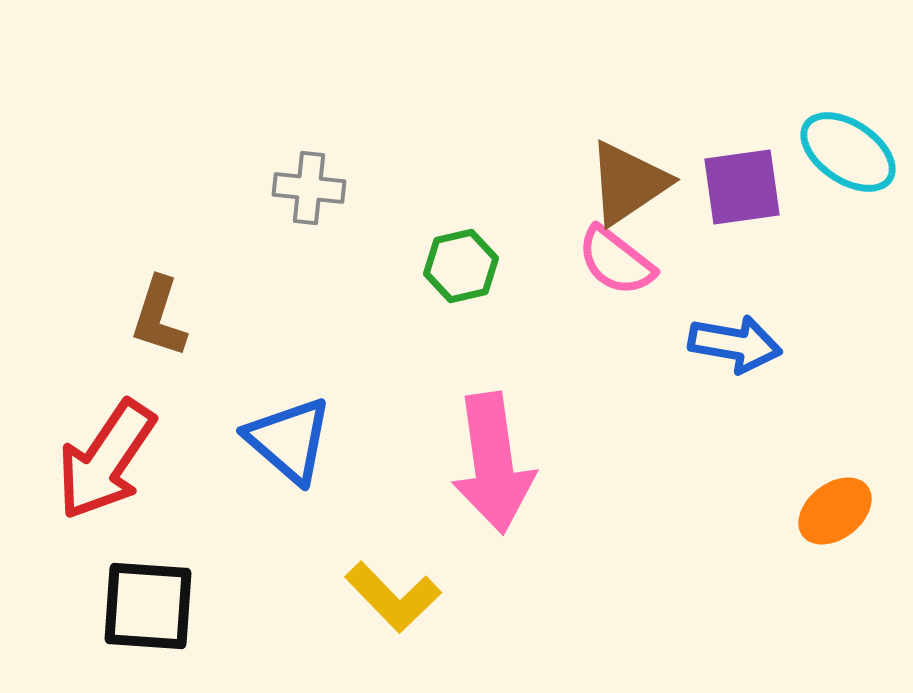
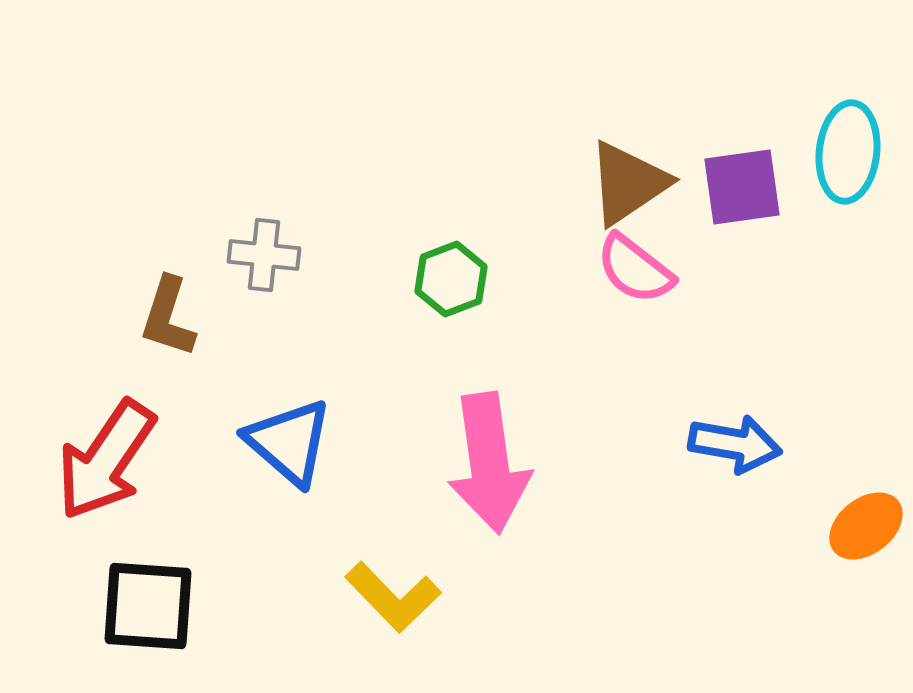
cyan ellipse: rotated 62 degrees clockwise
gray cross: moved 45 px left, 67 px down
pink semicircle: moved 19 px right, 8 px down
green hexagon: moved 10 px left, 13 px down; rotated 8 degrees counterclockwise
brown L-shape: moved 9 px right
blue arrow: moved 100 px down
blue triangle: moved 2 px down
pink arrow: moved 4 px left
orange ellipse: moved 31 px right, 15 px down
